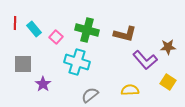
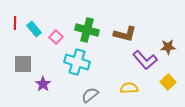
yellow square: rotated 14 degrees clockwise
yellow semicircle: moved 1 px left, 2 px up
